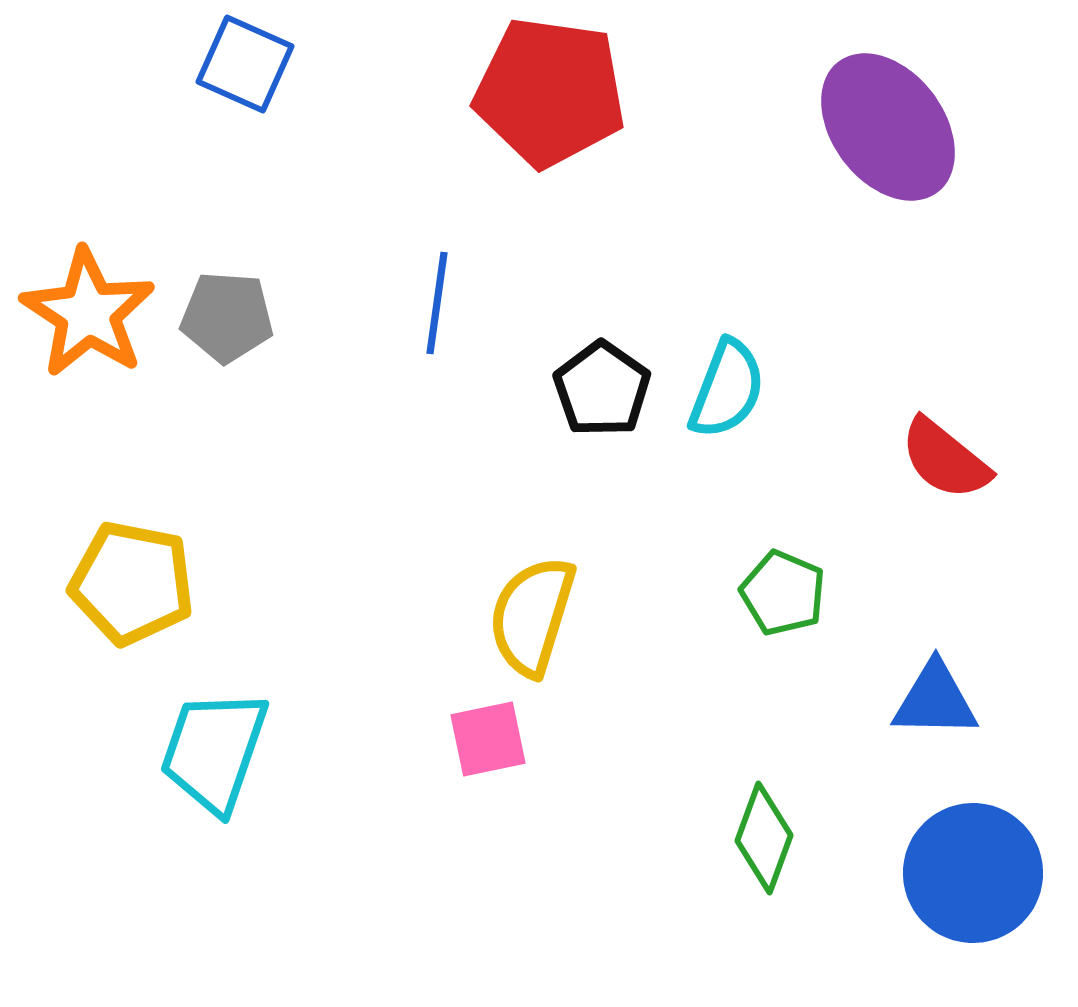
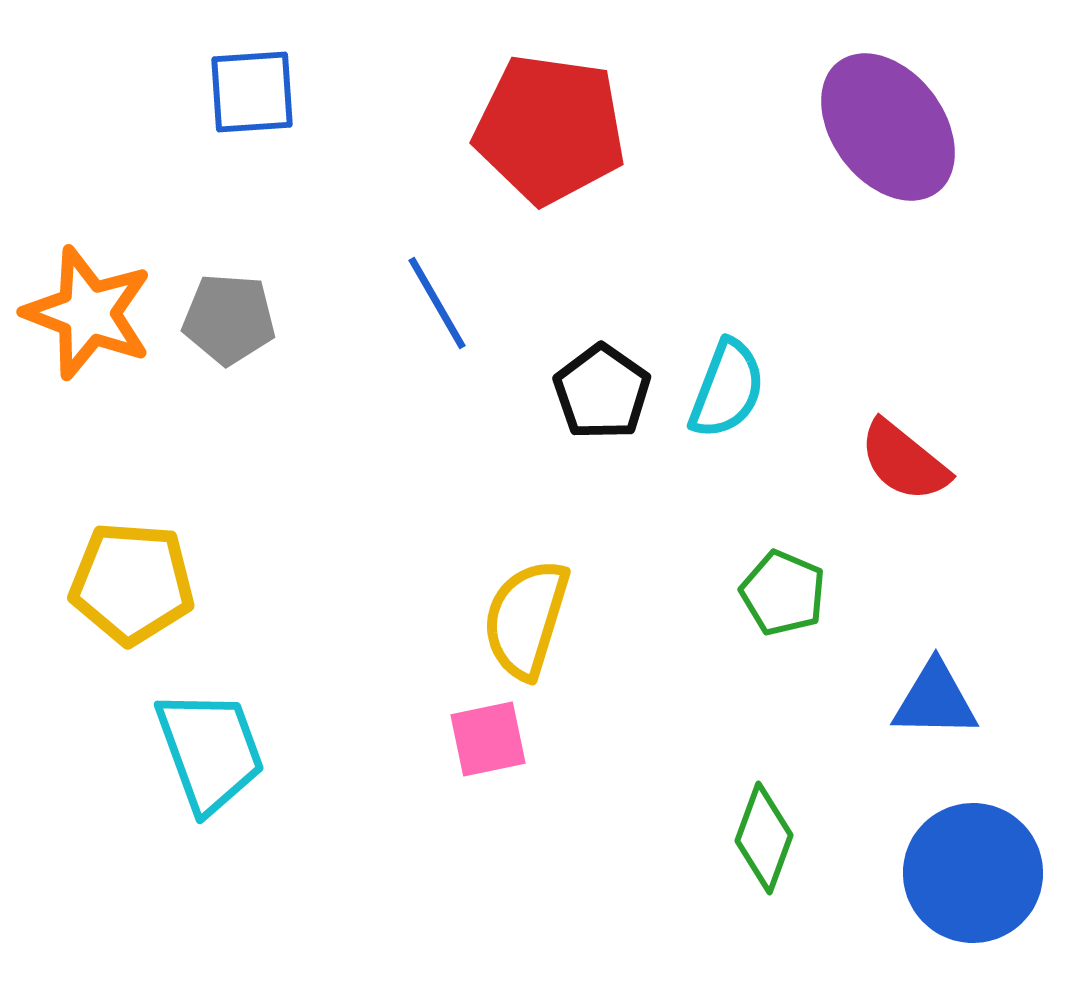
blue square: moved 7 px right, 28 px down; rotated 28 degrees counterclockwise
red pentagon: moved 37 px down
blue line: rotated 38 degrees counterclockwise
orange star: rotated 12 degrees counterclockwise
gray pentagon: moved 2 px right, 2 px down
black pentagon: moved 3 px down
red semicircle: moved 41 px left, 2 px down
yellow pentagon: rotated 7 degrees counterclockwise
yellow semicircle: moved 6 px left, 3 px down
cyan trapezoid: moved 4 px left; rotated 141 degrees clockwise
